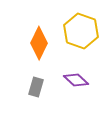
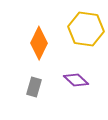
yellow hexagon: moved 5 px right, 2 px up; rotated 12 degrees counterclockwise
gray rectangle: moved 2 px left
